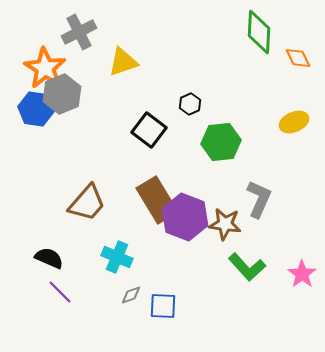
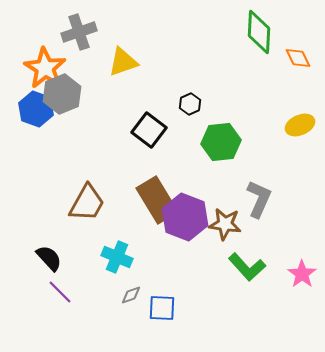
gray cross: rotated 8 degrees clockwise
blue hexagon: rotated 12 degrees clockwise
yellow ellipse: moved 6 px right, 3 px down
brown trapezoid: rotated 12 degrees counterclockwise
black semicircle: rotated 24 degrees clockwise
blue square: moved 1 px left, 2 px down
